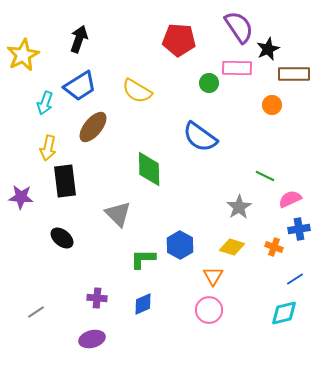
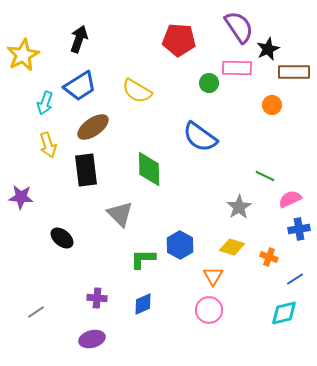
brown rectangle: moved 2 px up
brown ellipse: rotated 16 degrees clockwise
yellow arrow: moved 3 px up; rotated 30 degrees counterclockwise
black rectangle: moved 21 px right, 11 px up
gray triangle: moved 2 px right
orange cross: moved 5 px left, 10 px down
